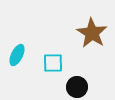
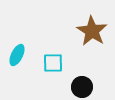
brown star: moved 2 px up
black circle: moved 5 px right
